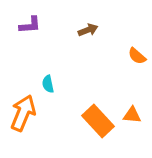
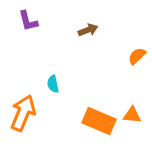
purple L-shape: moved 2 px left, 4 px up; rotated 80 degrees clockwise
orange semicircle: rotated 96 degrees clockwise
cyan semicircle: moved 5 px right
orange rectangle: moved 1 px right; rotated 24 degrees counterclockwise
